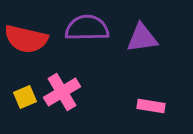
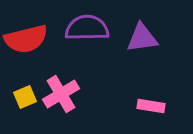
red semicircle: rotated 27 degrees counterclockwise
pink cross: moved 1 px left, 2 px down
